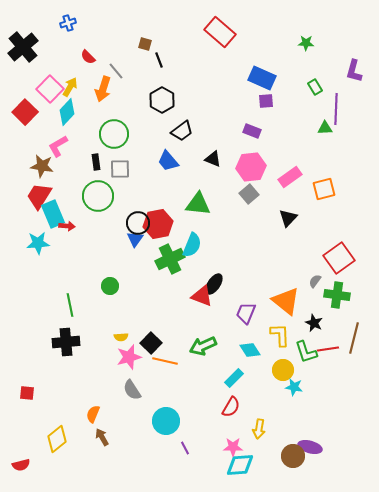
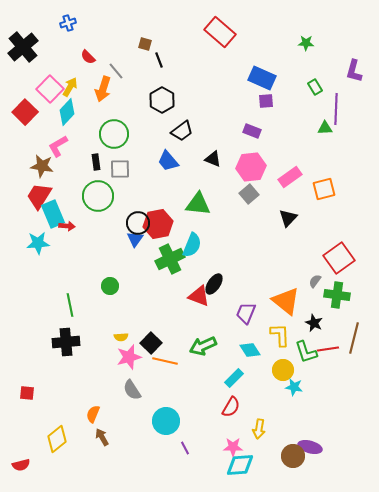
red triangle at (202, 296): moved 3 px left
